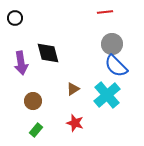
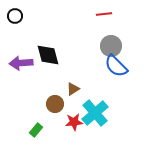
red line: moved 1 px left, 2 px down
black circle: moved 2 px up
gray circle: moved 1 px left, 2 px down
black diamond: moved 2 px down
purple arrow: rotated 95 degrees clockwise
cyan cross: moved 12 px left, 18 px down
brown circle: moved 22 px right, 3 px down
red star: moved 1 px left, 1 px up; rotated 24 degrees counterclockwise
